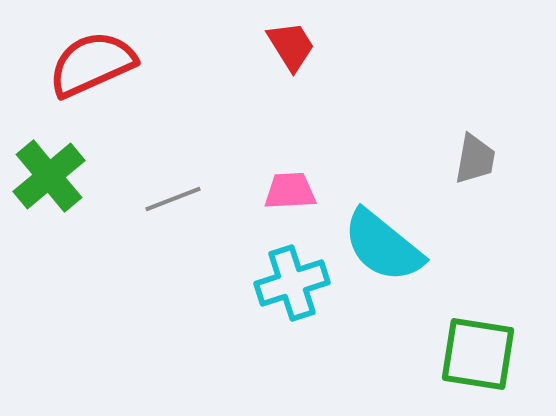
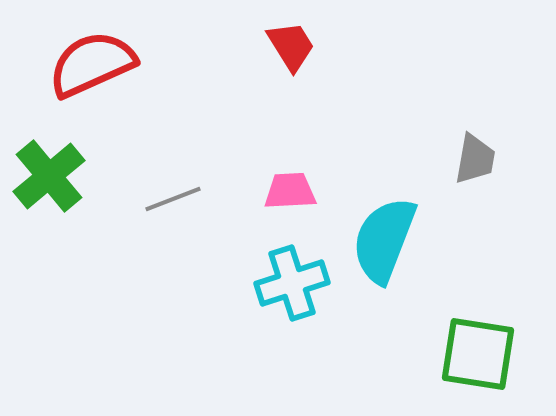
cyan semicircle: moved 1 px right, 6 px up; rotated 72 degrees clockwise
